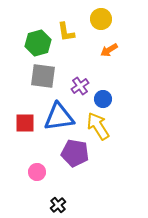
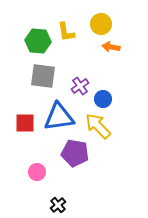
yellow circle: moved 5 px down
green hexagon: moved 2 px up; rotated 20 degrees clockwise
orange arrow: moved 2 px right, 3 px up; rotated 42 degrees clockwise
yellow arrow: rotated 12 degrees counterclockwise
